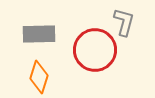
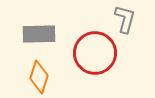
gray L-shape: moved 1 px right, 3 px up
red circle: moved 3 px down
